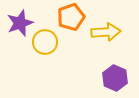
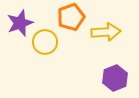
purple hexagon: rotated 15 degrees clockwise
